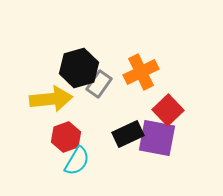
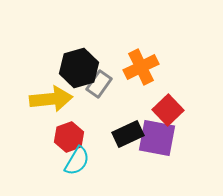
orange cross: moved 5 px up
red hexagon: moved 3 px right
